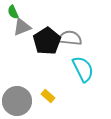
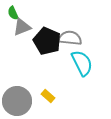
green semicircle: moved 1 px down
black pentagon: rotated 16 degrees counterclockwise
cyan semicircle: moved 1 px left, 6 px up
